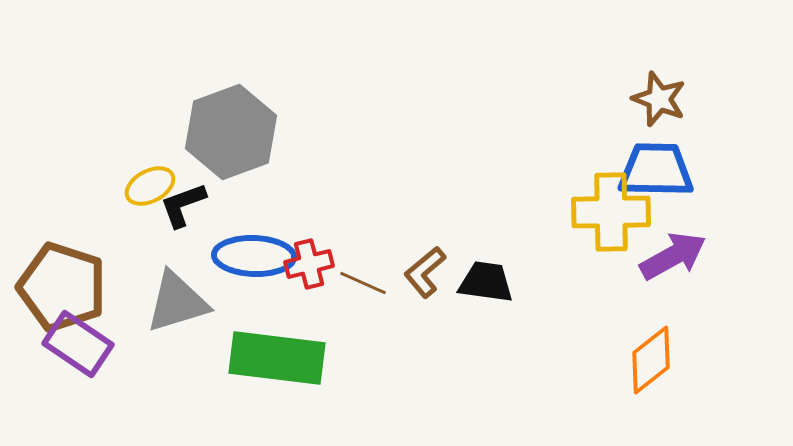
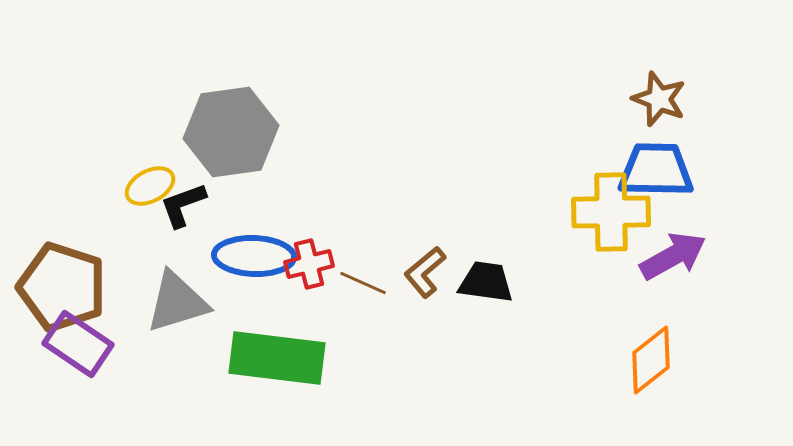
gray hexagon: rotated 12 degrees clockwise
